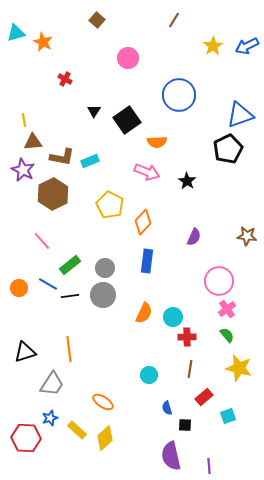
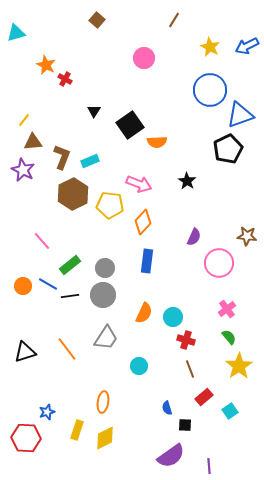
orange star at (43, 42): moved 3 px right, 23 px down
yellow star at (213, 46): moved 3 px left, 1 px down; rotated 12 degrees counterclockwise
pink circle at (128, 58): moved 16 px right
blue circle at (179, 95): moved 31 px right, 5 px up
yellow line at (24, 120): rotated 48 degrees clockwise
black square at (127, 120): moved 3 px right, 5 px down
brown L-shape at (62, 157): rotated 80 degrees counterclockwise
pink arrow at (147, 172): moved 8 px left, 12 px down
brown hexagon at (53, 194): moved 20 px right
yellow pentagon at (110, 205): rotated 20 degrees counterclockwise
pink circle at (219, 281): moved 18 px up
orange circle at (19, 288): moved 4 px right, 2 px up
green semicircle at (227, 335): moved 2 px right, 2 px down
red cross at (187, 337): moved 1 px left, 3 px down; rotated 18 degrees clockwise
orange line at (69, 349): moved 2 px left; rotated 30 degrees counterclockwise
yellow star at (239, 368): moved 2 px up; rotated 24 degrees clockwise
brown line at (190, 369): rotated 30 degrees counterclockwise
cyan circle at (149, 375): moved 10 px left, 9 px up
gray trapezoid at (52, 384): moved 54 px right, 46 px up
orange ellipse at (103, 402): rotated 65 degrees clockwise
cyan square at (228, 416): moved 2 px right, 5 px up; rotated 14 degrees counterclockwise
blue star at (50, 418): moved 3 px left, 6 px up
yellow rectangle at (77, 430): rotated 66 degrees clockwise
yellow diamond at (105, 438): rotated 15 degrees clockwise
purple semicircle at (171, 456): rotated 112 degrees counterclockwise
